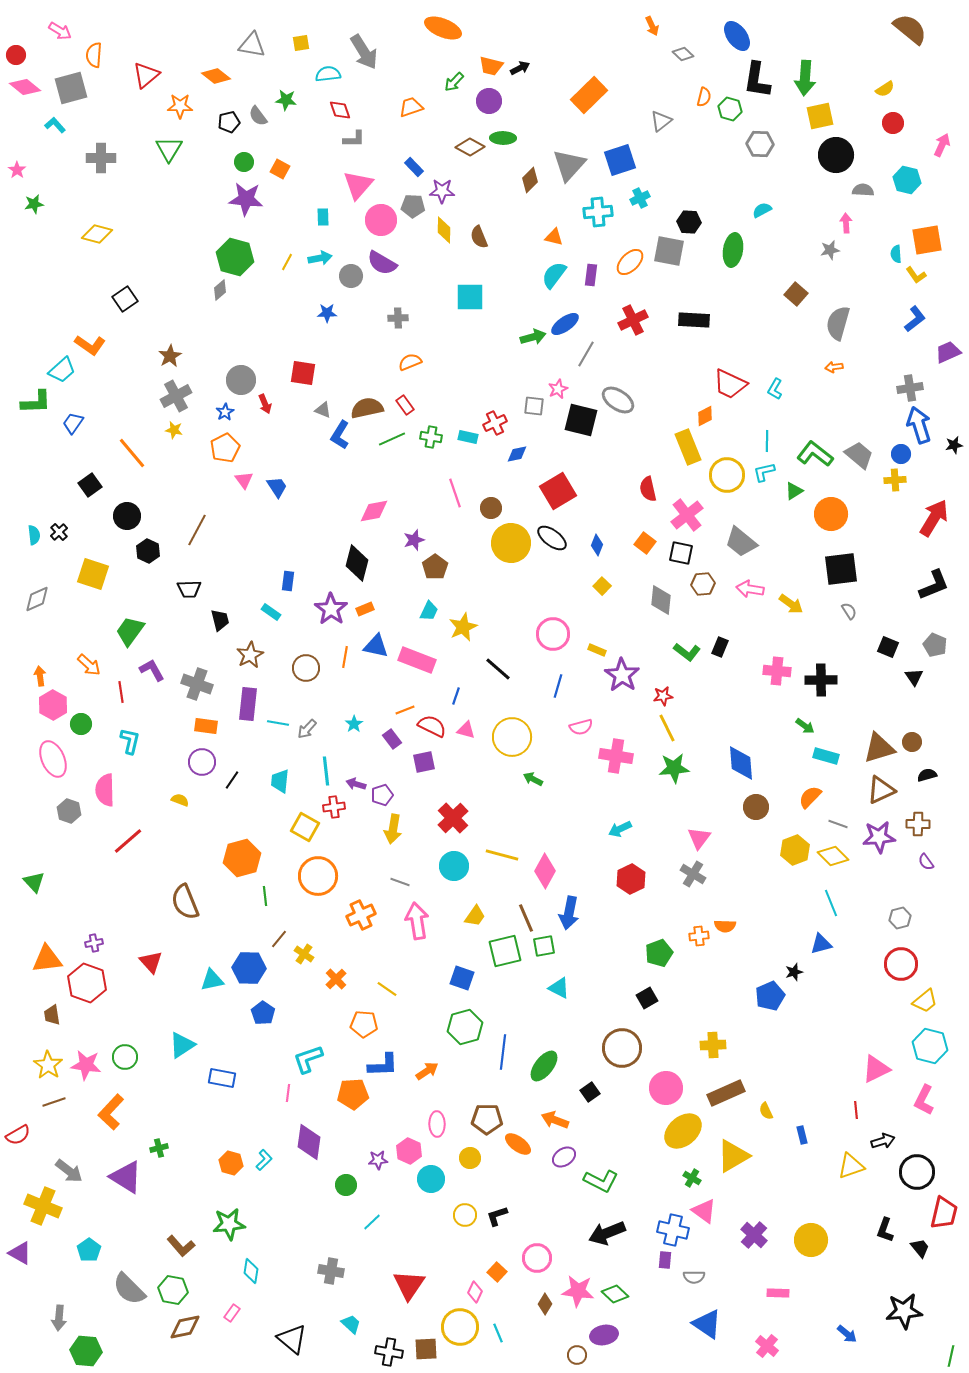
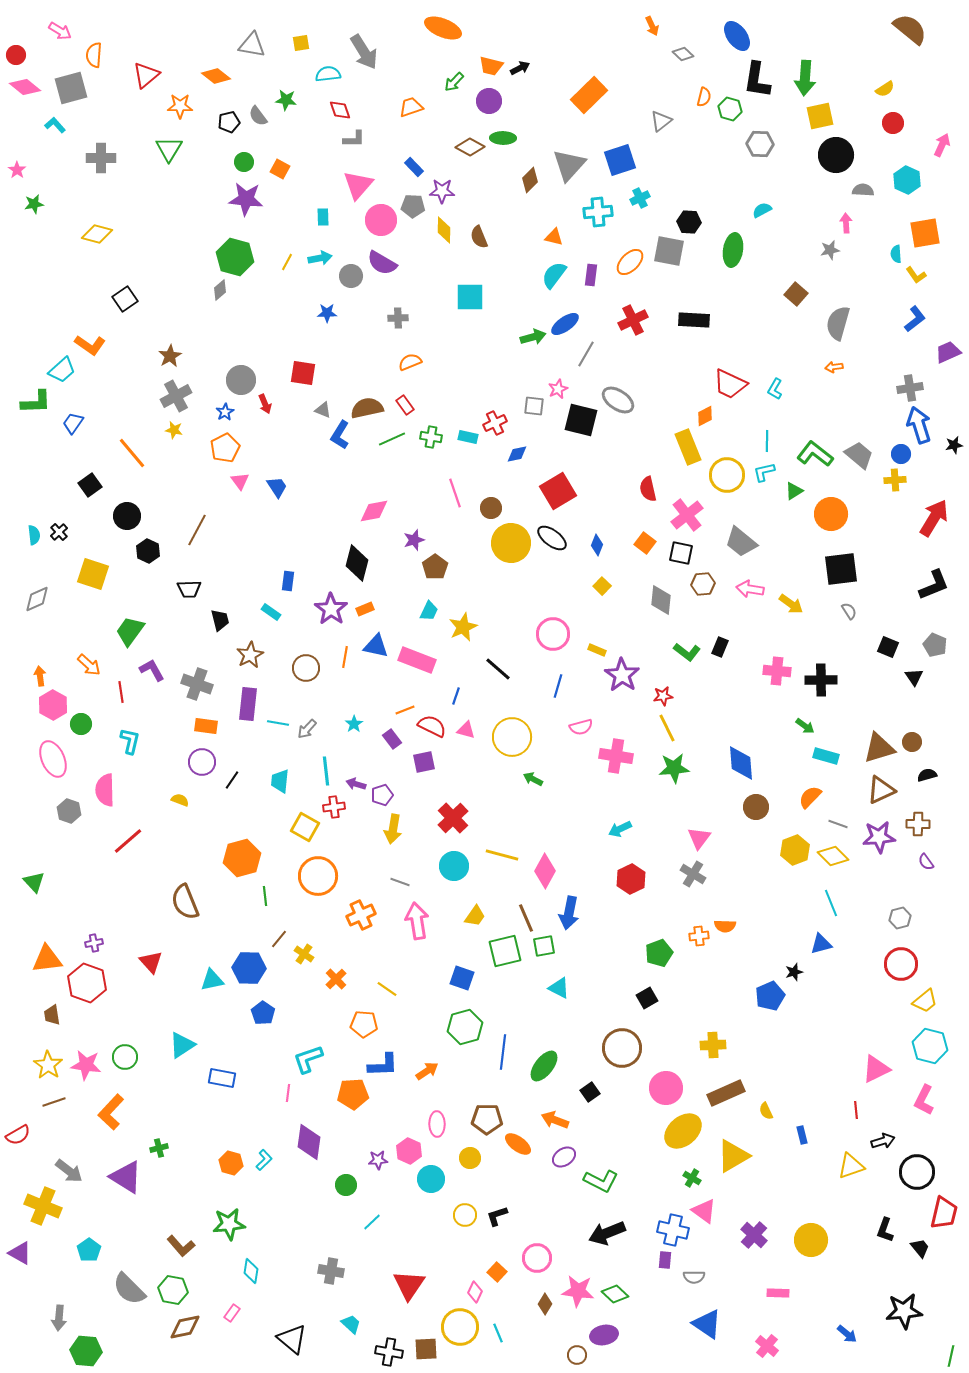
cyan hexagon at (907, 180): rotated 12 degrees clockwise
orange square at (927, 240): moved 2 px left, 7 px up
pink triangle at (244, 480): moved 4 px left, 1 px down
